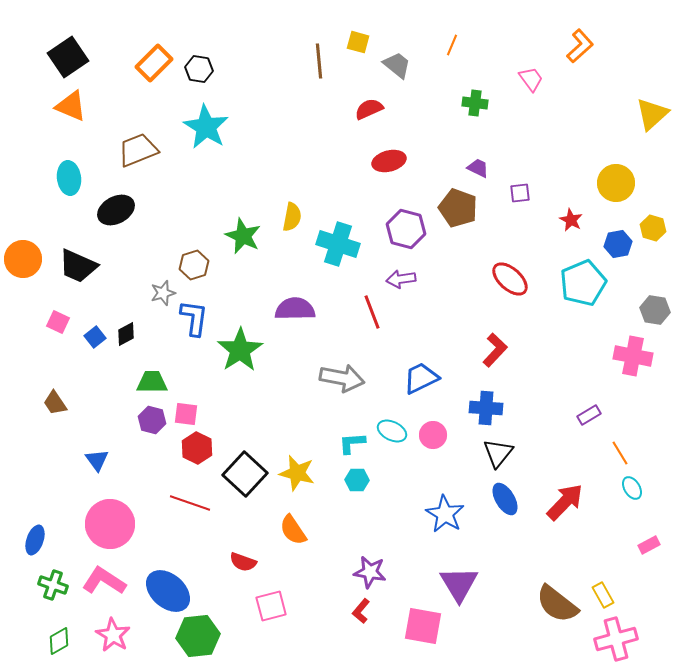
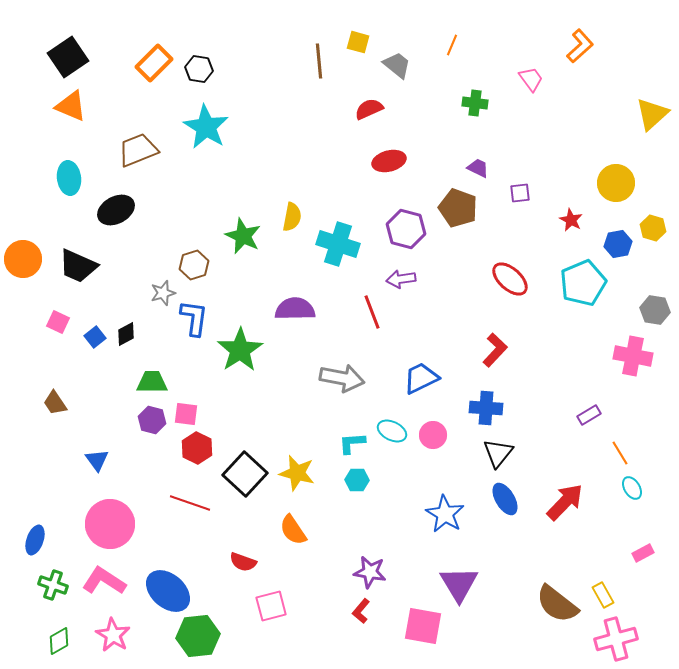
pink rectangle at (649, 545): moved 6 px left, 8 px down
